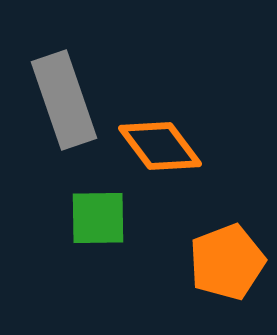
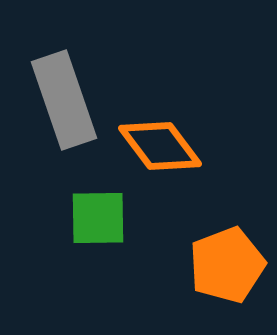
orange pentagon: moved 3 px down
